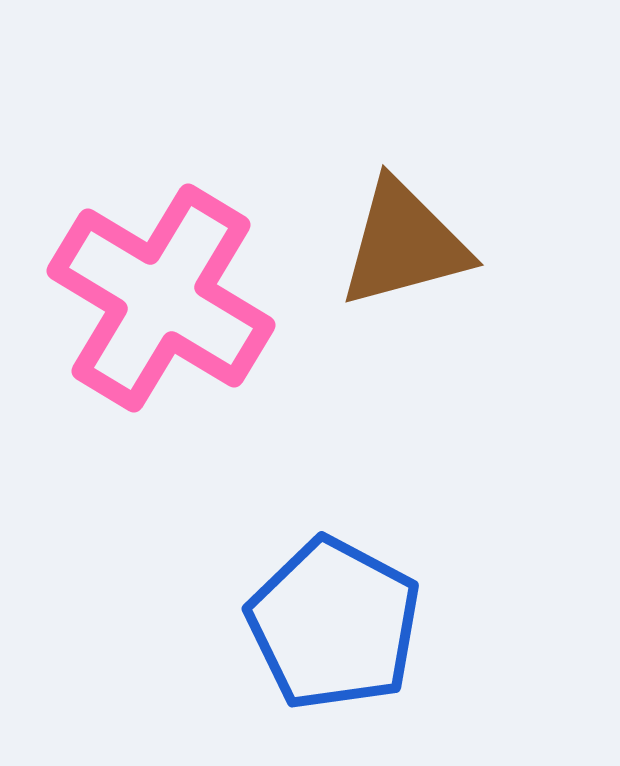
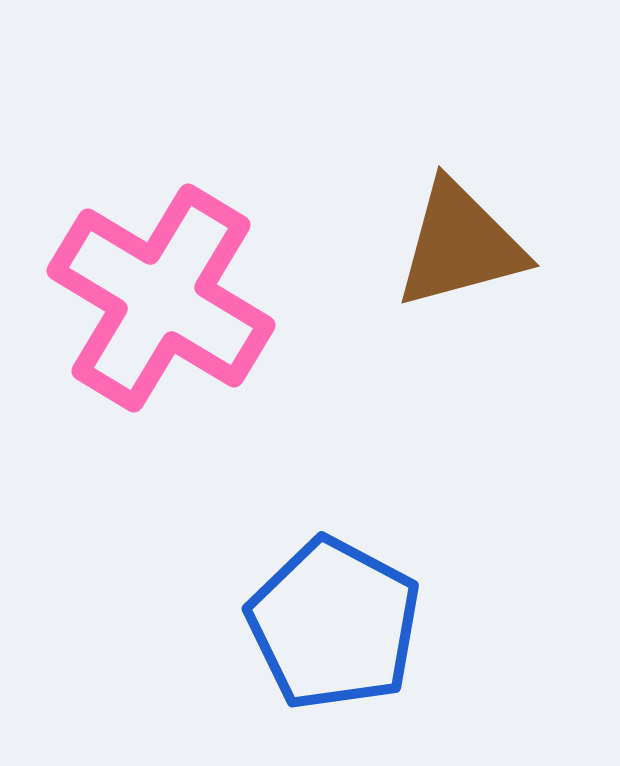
brown triangle: moved 56 px right, 1 px down
